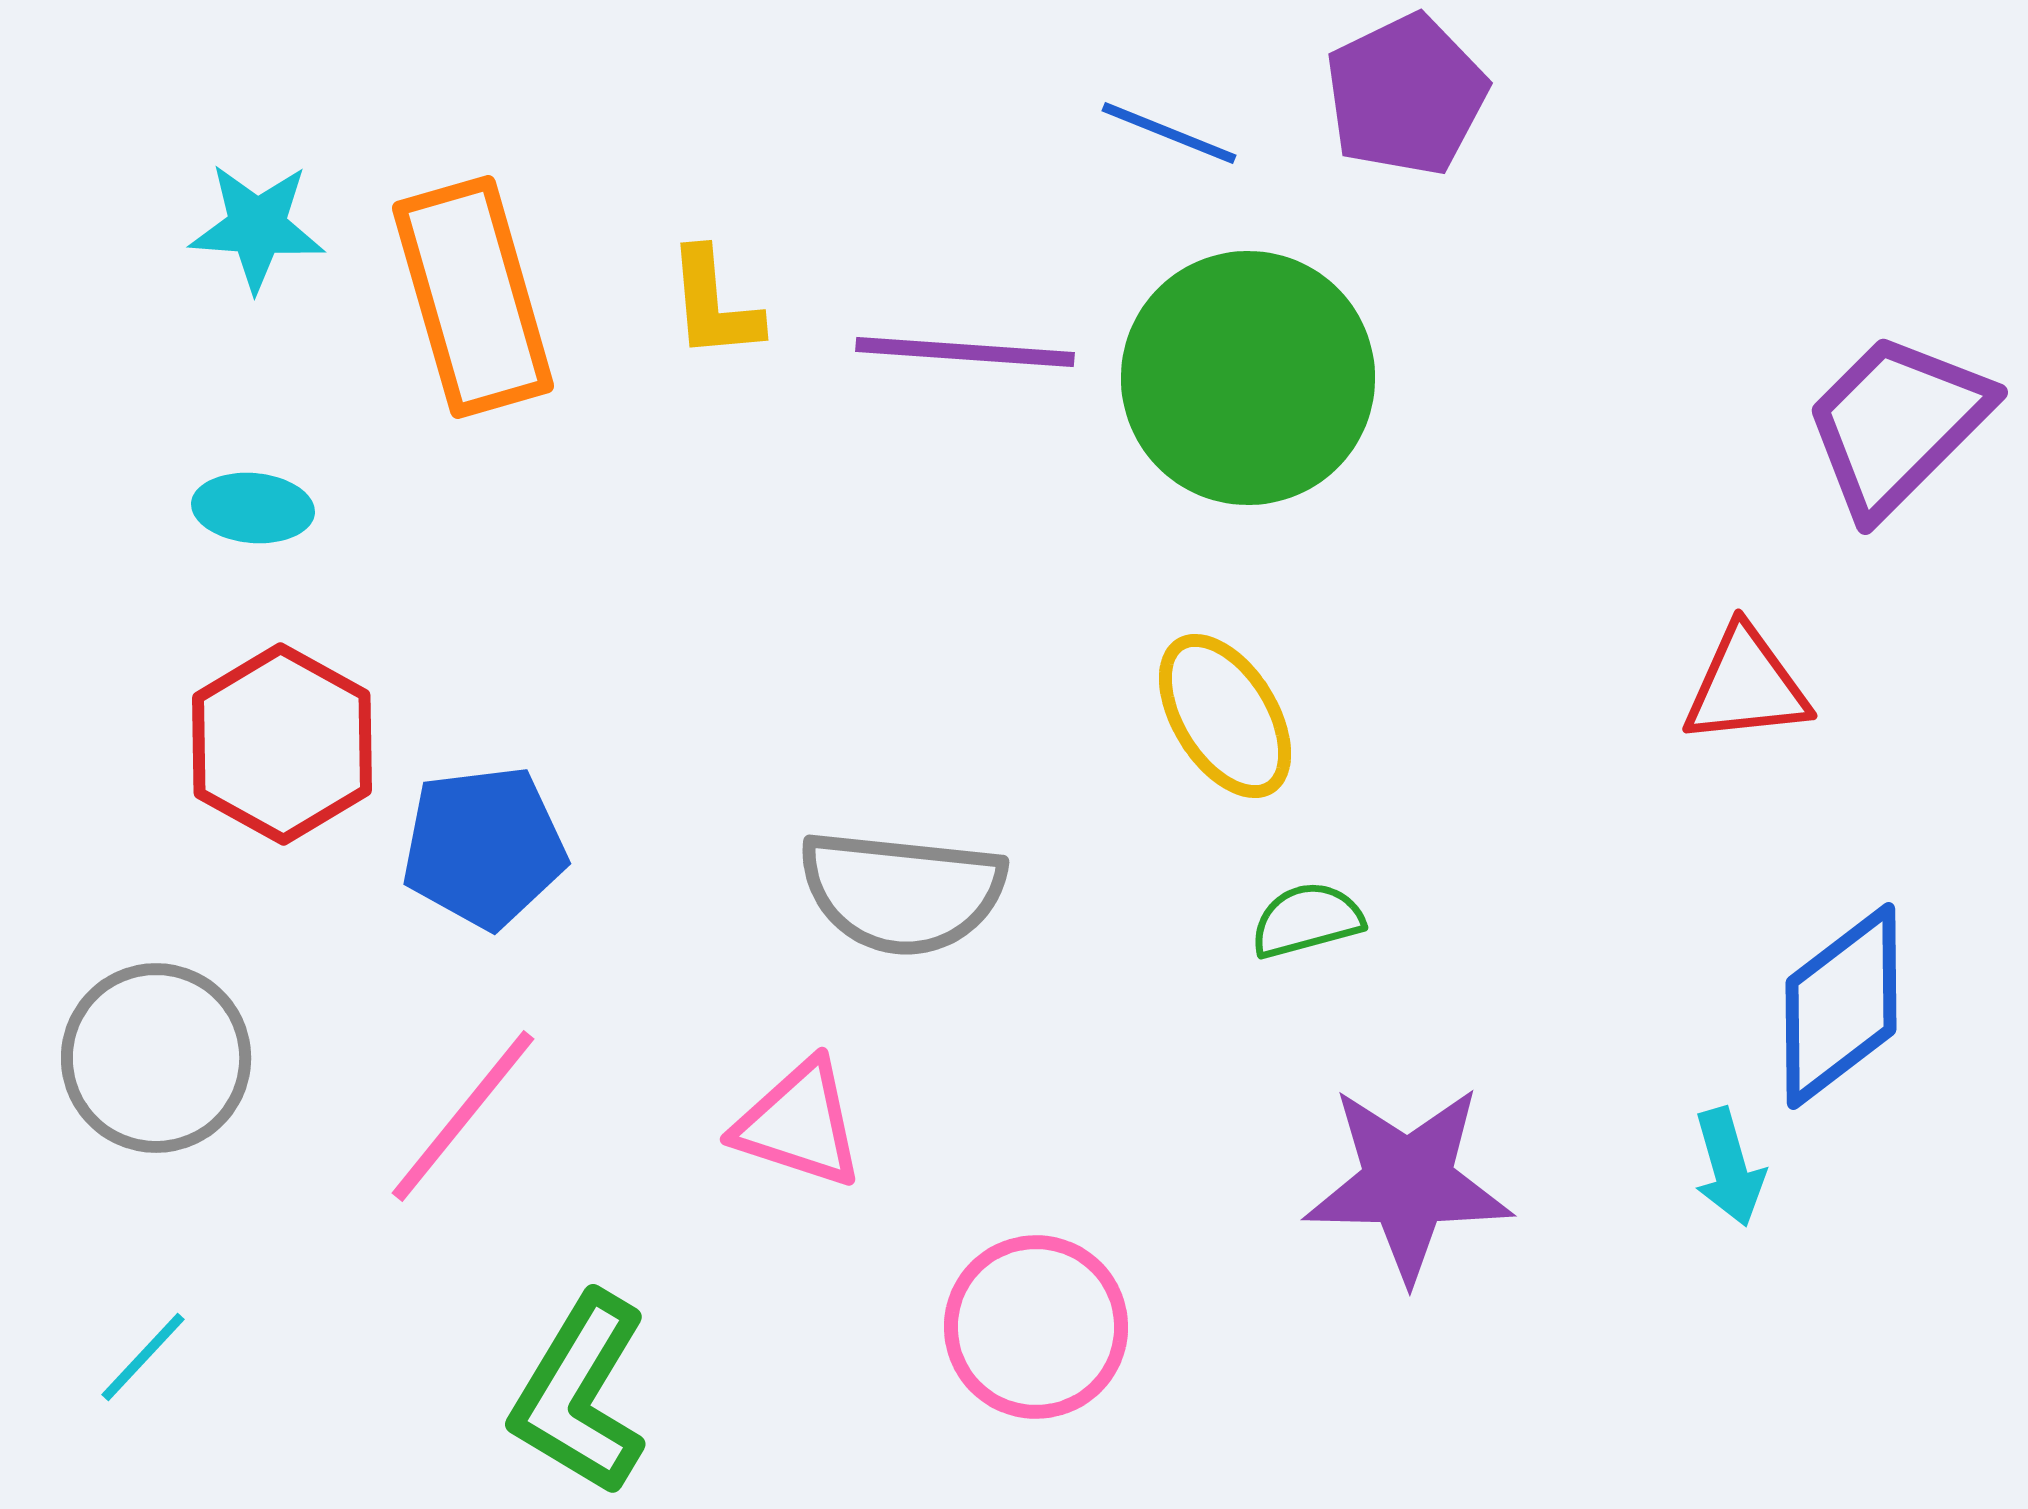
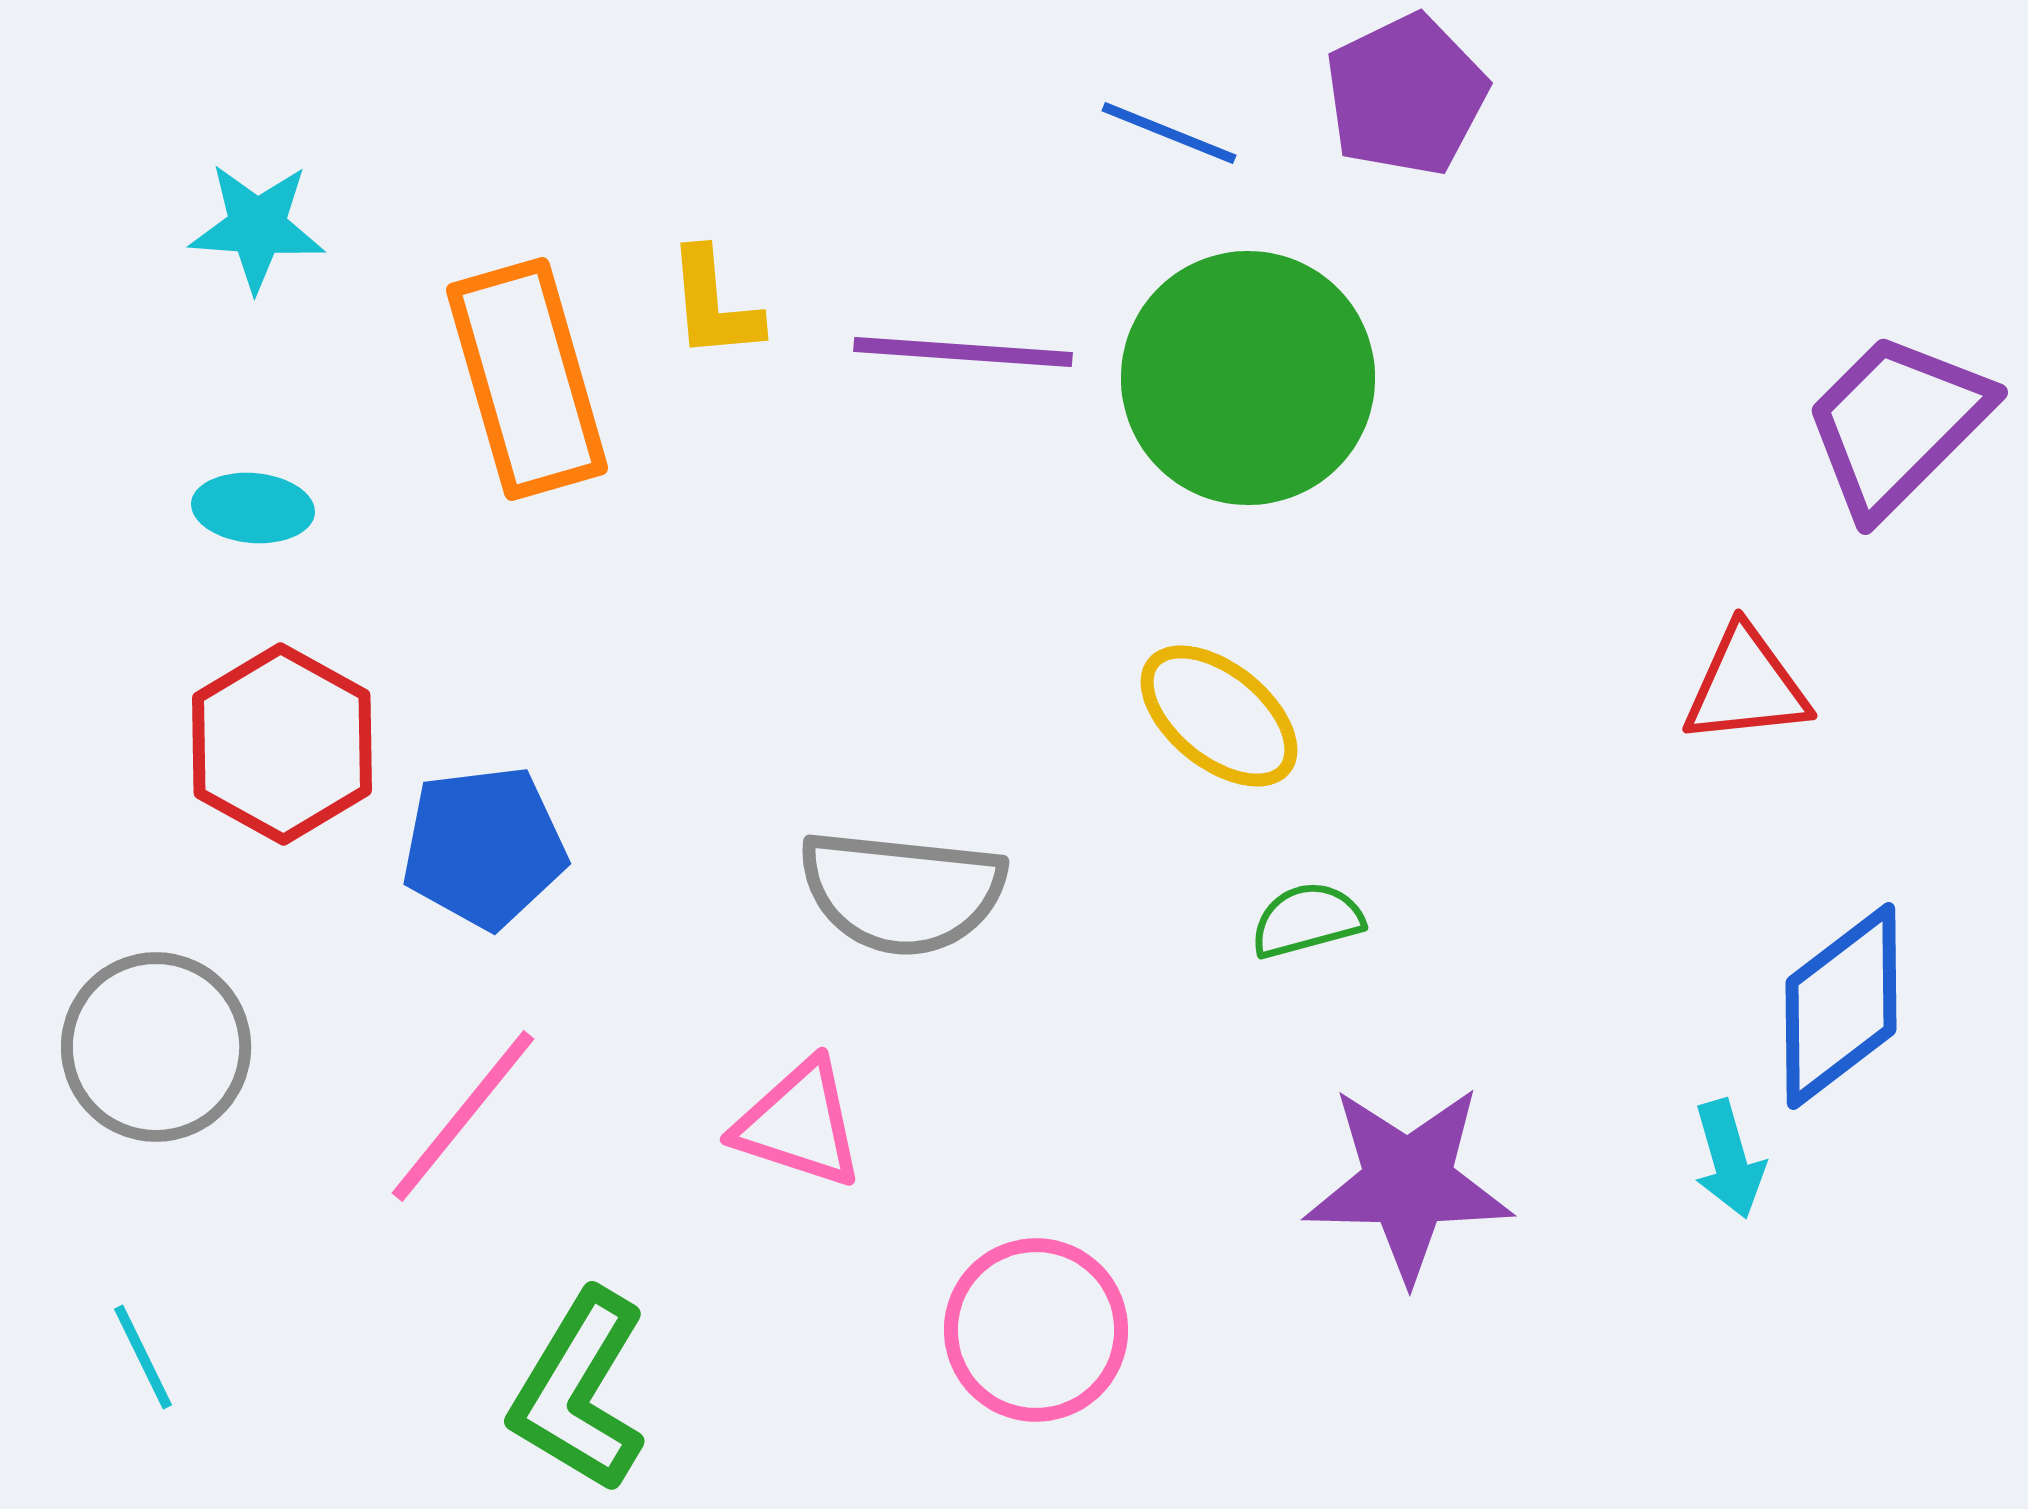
orange rectangle: moved 54 px right, 82 px down
purple line: moved 2 px left
yellow ellipse: moved 6 px left; rotated 19 degrees counterclockwise
gray circle: moved 11 px up
cyan arrow: moved 8 px up
pink circle: moved 3 px down
cyan line: rotated 69 degrees counterclockwise
green L-shape: moved 1 px left, 3 px up
